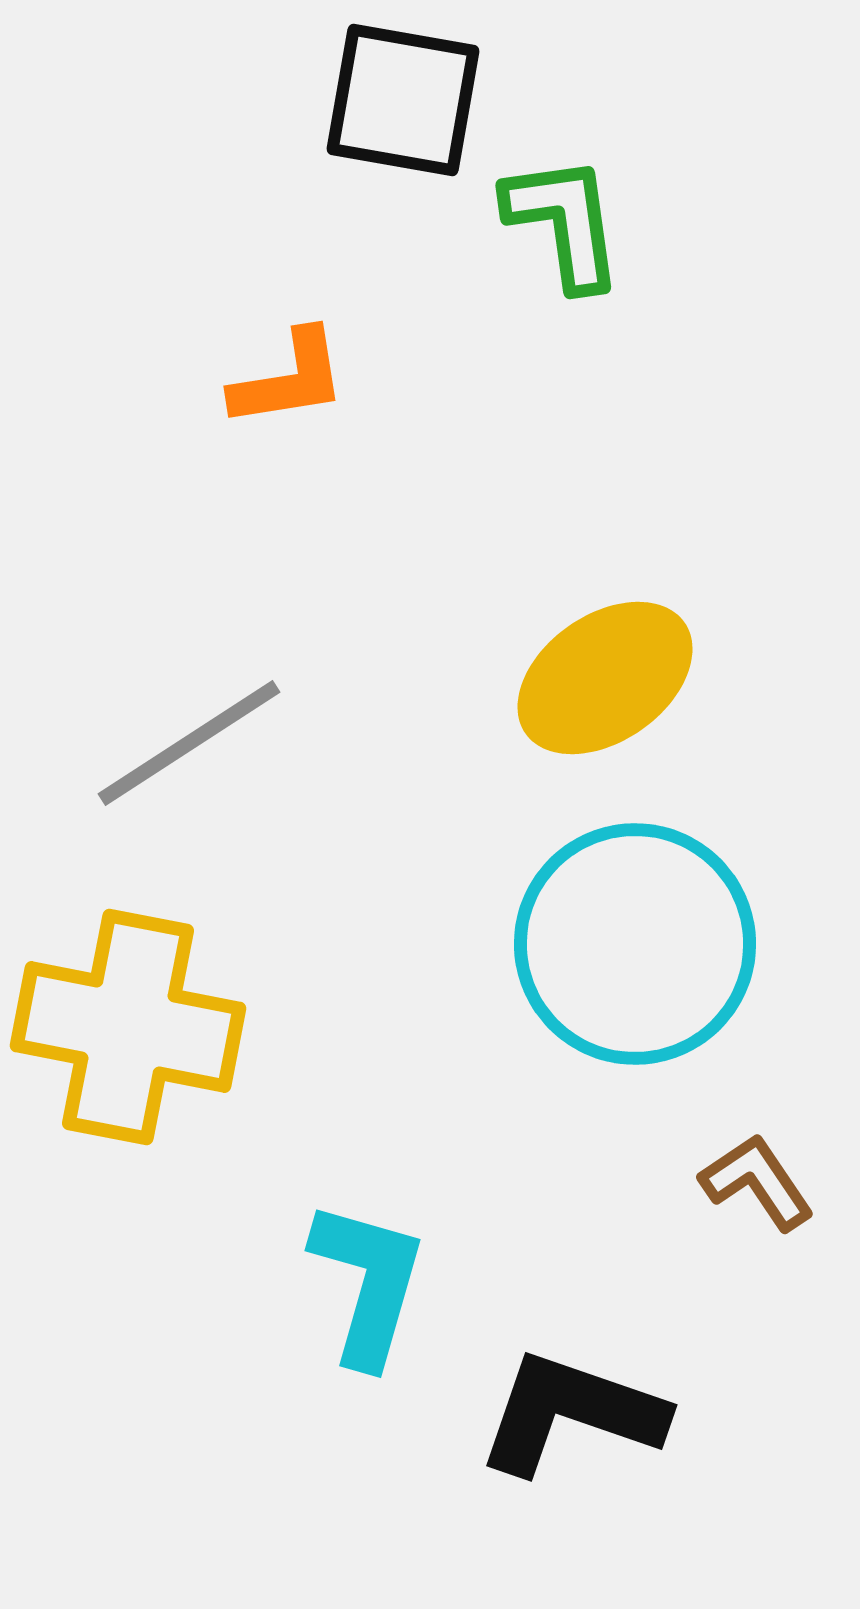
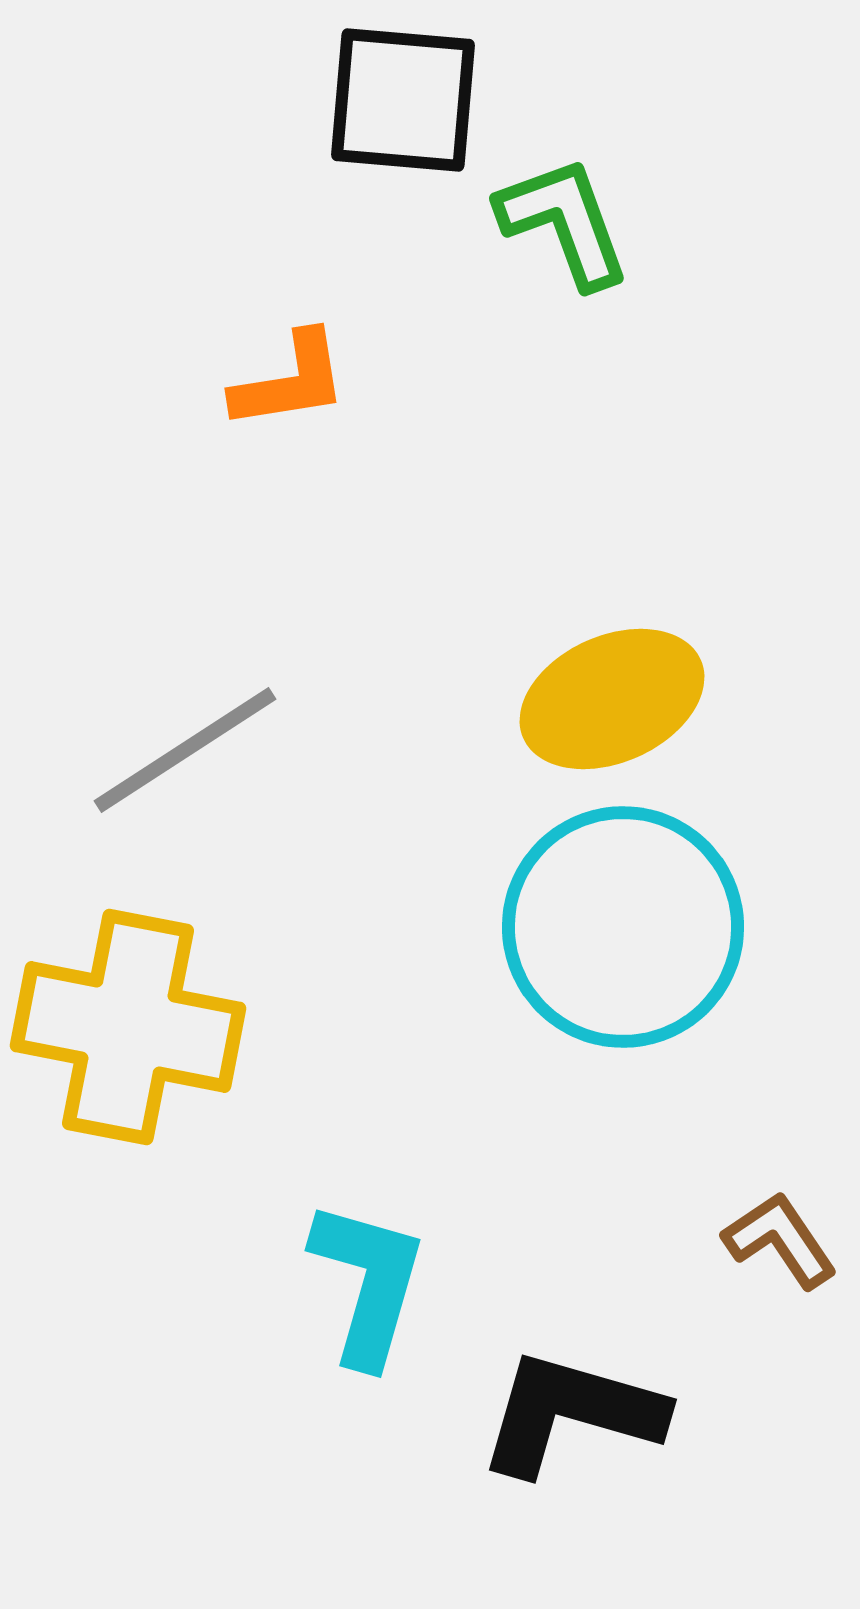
black square: rotated 5 degrees counterclockwise
green L-shape: rotated 12 degrees counterclockwise
orange L-shape: moved 1 px right, 2 px down
yellow ellipse: moved 7 px right, 21 px down; rotated 11 degrees clockwise
gray line: moved 4 px left, 7 px down
cyan circle: moved 12 px left, 17 px up
brown L-shape: moved 23 px right, 58 px down
black L-shape: rotated 3 degrees counterclockwise
